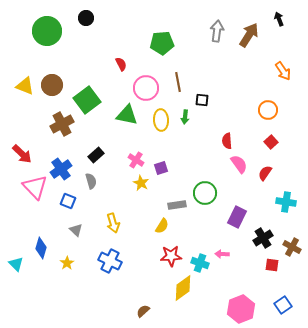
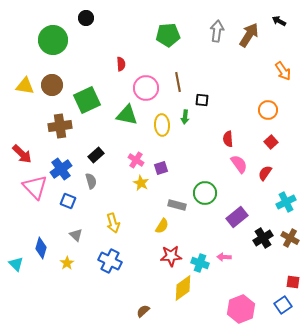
black arrow at (279, 19): moved 2 px down; rotated 40 degrees counterclockwise
green circle at (47, 31): moved 6 px right, 9 px down
green pentagon at (162, 43): moved 6 px right, 8 px up
red semicircle at (121, 64): rotated 24 degrees clockwise
yellow triangle at (25, 86): rotated 12 degrees counterclockwise
green square at (87, 100): rotated 12 degrees clockwise
yellow ellipse at (161, 120): moved 1 px right, 5 px down
brown cross at (62, 124): moved 2 px left, 2 px down; rotated 20 degrees clockwise
red semicircle at (227, 141): moved 1 px right, 2 px up
cyan cross at (286, 202): rotated 36 degrees counterclockwise
gray rectangle at (177, 205): rotated 24 degrees clockwise
purple rectangle at (237, 217): rotated 25 degrees clockwise
gray triangle at (76, 230): moved 5 px down
brown cross at (292, 247): moved 2 px left, 9 px up
pink arrow at (222, 254): moved 2 px right, 3 px down
red square at (272, 265): moved 21 px right, 17 px down
